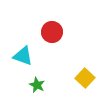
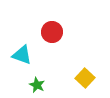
cyan triangle: moved 1 px left, 1 px up
